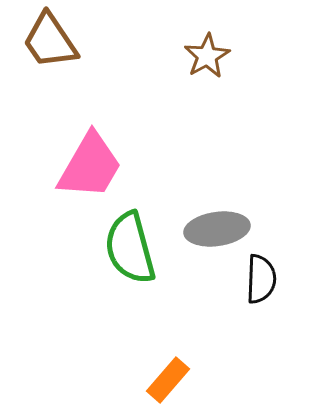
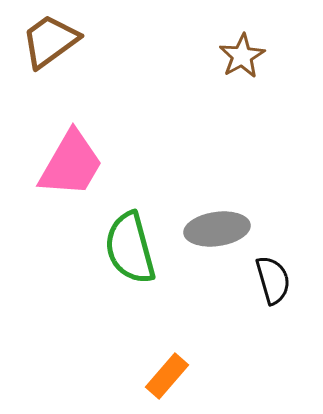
brown trapezoid: rotated 88 degrees clockwise
brown star: moved 35 px right
pink trapezoid: moved 19 px left, 2 px up
black semicircle: moved 12 px right, 1 px down; rotated 18 degrees counterclockwise
orange rectangle: moved 1 px left, 4 px up
